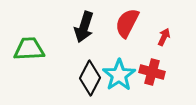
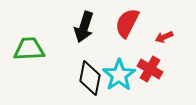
red arrow: rotated 138 degrees counterclockwise
red cross: moved 2 px left, 3 px up; rotated 15 degrees clockwise
black diamond: rotated 16 degrees counterclockwise
